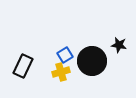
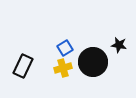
blue square: moved 7 px up
black circle: moved 1 px right, 1 px down
yellow cross: moved 2 px right, 4 px up
